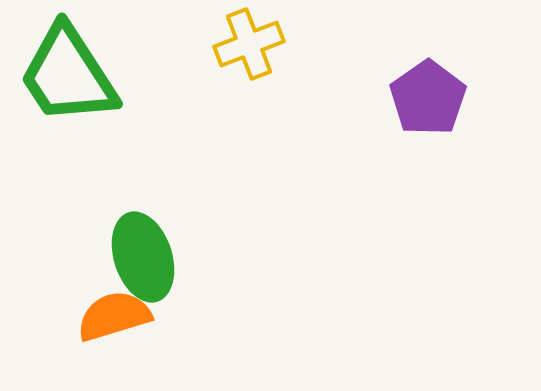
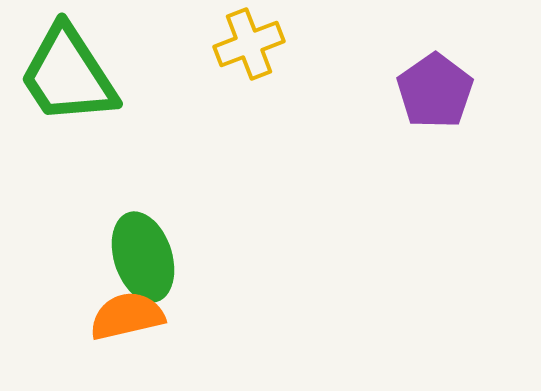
purple pentagon: moved 7 px right, 7 px up
orange semicircle: moved 13 px right; rotated 4 degrees clockwise
